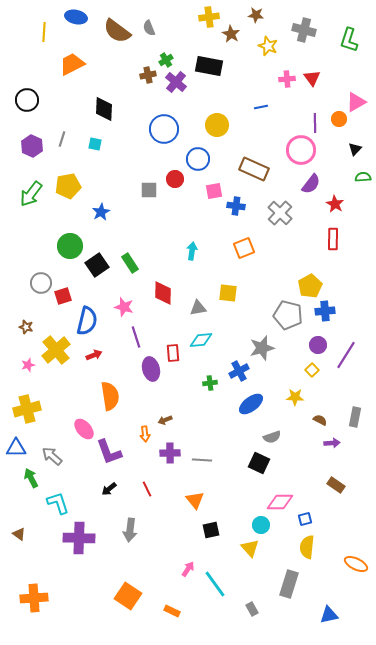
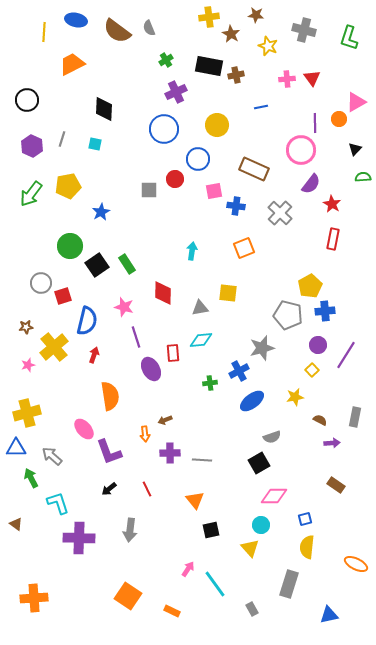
blue ellipse at (76, 17): moved 3 px down
green L-shape at (349, 40): moved 2 px up
brown cross at (148, 75): moved 88 px right
purple cross at (176, 82): moved 10 px down; rotated 25 degrees clockwise
red star at (335, 204): moved 3 px left
red rectangle at (333, 239): rotated 10 degrees clockwise
green rectangle at (130, 263): moved 3 px left, 1 px down
gray triangle at (198, 308): moved 2 px right
brown star at (26, 327): rotated 24 degrees counterclockwise
yellow cross at (56, 350): moved 2 px left, 3 px up
red arrow at (94, 355): rotated 49 degrees counterclockwise
purple ellipse at (151, 369): rotated 15 degrees counterclockwise
yellow star at (295, 397): rotated 12 degrees counterclockwise
blue ellipse at (251, 404): moved 1 px right, 3 px up
yellow cross at (27, 409): moved 4 px down
black square at (259, 463): rotated 35 degrees clockwise
pink diamond at (280, 502): moved 6 px left, 6 px up
brown triangle at (19, 534): moved 3 px left, 10 px up
